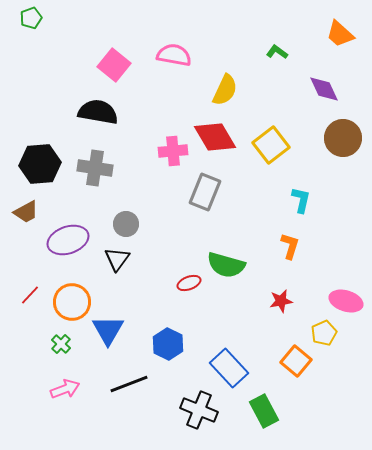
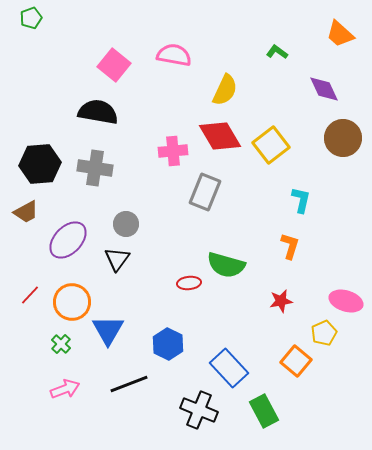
red diamond: moved 5 px right, 1 px up
purple ellipse: rotated 27 degrees counterclockwise
red ellipse: rotated 15 degrees clockwise
